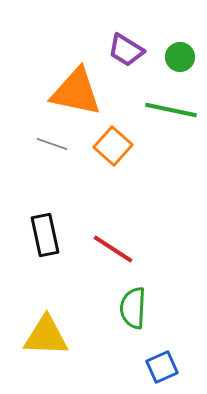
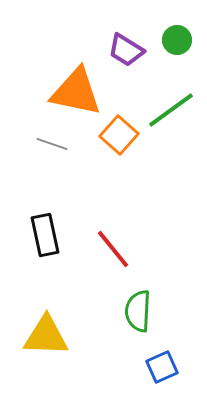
green circle: moved 3 px left, 17 px up
green line: rotated 48 degrees counterclockwise
orange square: moved 6 px right, 11 px up
red line: rotated 18 degrees clockwise
green semicircle: moved 5 px right, 3 px down
